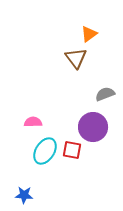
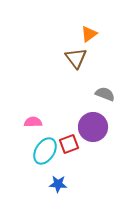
gray semicircle: rotated 42 degrees clockwise
red square: moved 3 px left, 6 px up; rotated 30 degrees counterclockwise
blue star: moved 34 px right, 11 px up
